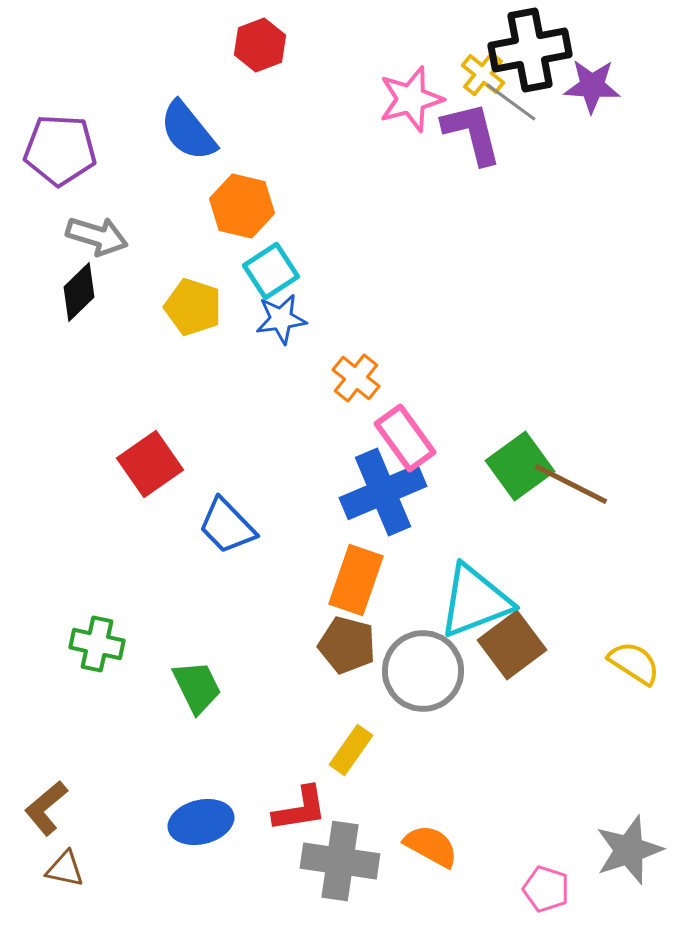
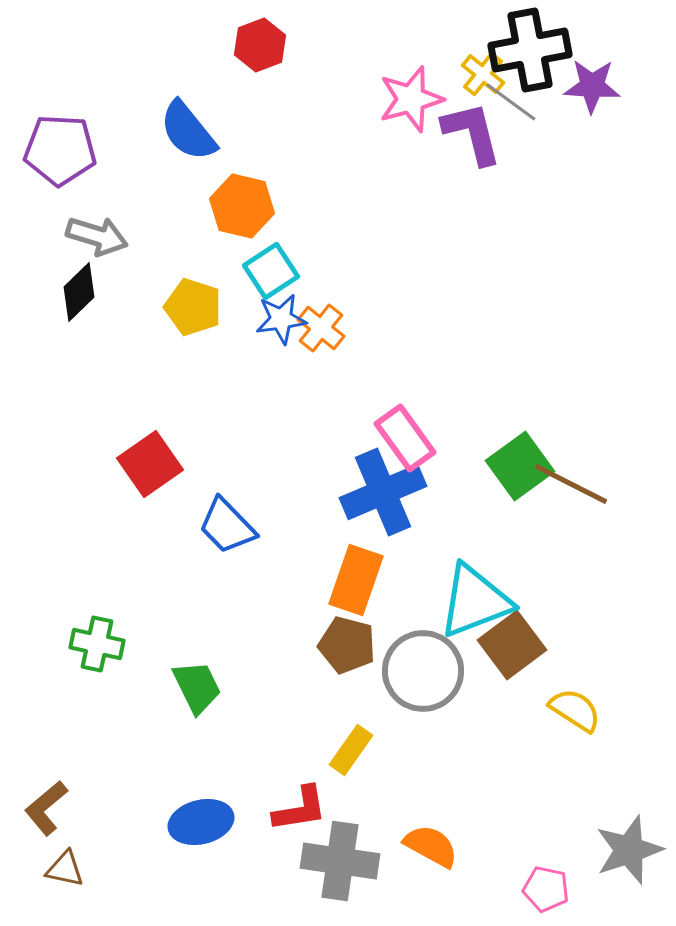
orange cross: moved 35 px left, 50 px up
yellow semicircle: moved 59 px left, 47 px down
pink pentagon: rotated 6 degrees counterclockwise
